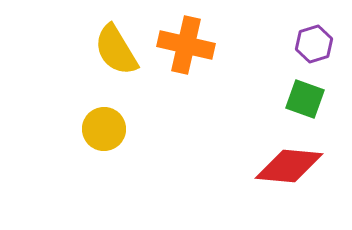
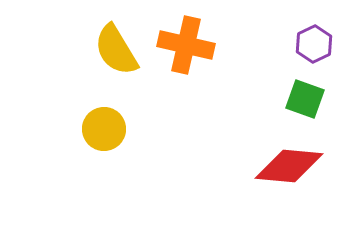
purple hexagon: rotated 9 degrees counterclockwise
